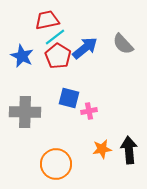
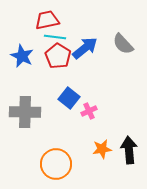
cyan line: rotated 45 degrees clockwise
blue square: rotated 25 degrees clockwise
pink cross: rotated 14 degrees counterclockwise
